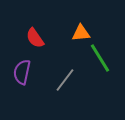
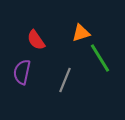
orange triangle: rotated 12 degrees counterclockwise
red semicircle: moved 1 px right, 2 px down
gray line: rotated 15 degrees counterclockwise
